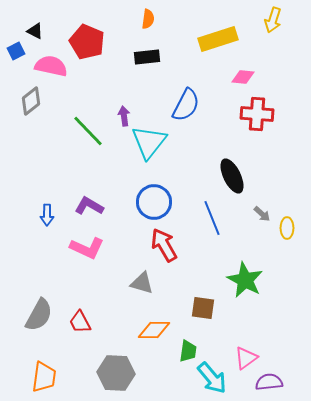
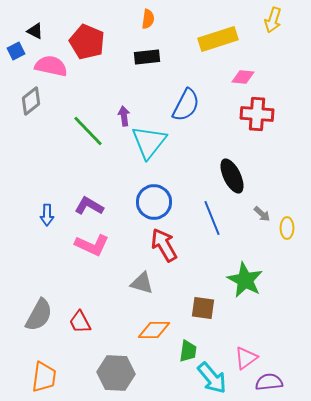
pink L-shape: moved 5 px right, 3 px up
